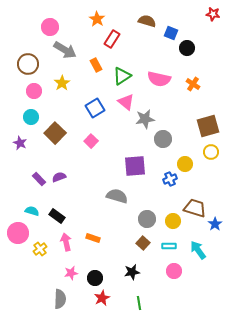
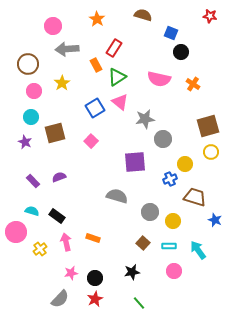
red star at (213, 14): moved 3 px left, 2 px down
brown semicircle at (147, 21): moved 4 px left, 6 px up
pink circle at (50, 27): moved 3 px right, 1 px up
red rectangle at (112, 39): moved 2 px right, 9 px down
black circle at (187, 48): moved 6 px left, 4 px down
gray arrow at (65, 50): moved 2 px right, 1 px up; rotated 145 degrees clockwise
green triangle at (122, 76): moved 5 px left, 1 px down
pink triangle at (126, 102): moved 6 px left
brown square at (55, 133): rotated 30 degrees clockwise
purple star at (20, 143): moved 5 px right, 1 px up
purple square at (135, 166): moved 4 px up
purple rectangle at (39, 179): moved 6 px left, 2 px down
brown trapezoid at (195, 208): moved 11 px up
gray circle at (147, 219): moved 3 px right, 7 px up
blue star at (215, 224): moved 4 px up; rotated 16 degrees counterclockwise
pink circle at (18, 233): moved 2 px left, 1 px up
red star at (102, 298): moved 7 px left, 1 px down
gray semicircle at (60, 299): rotated 42 degrees clockwise
green line at (139, 303): rotated 32 degrees counterclockwise
